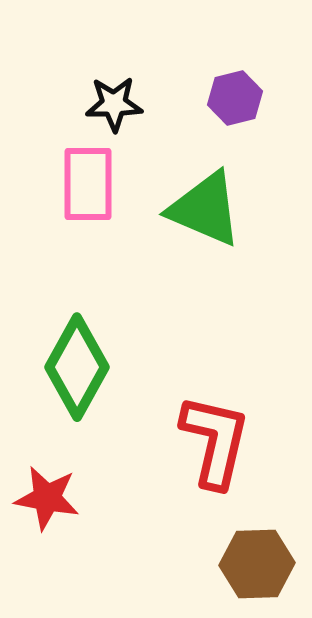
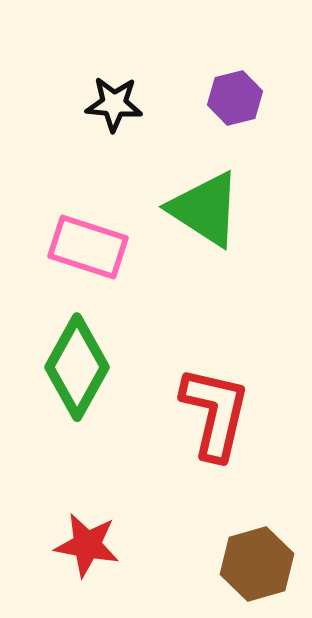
black star: rotated 6 degrees clockwise
pink rectangle: moved 63 px down; rotated 72 degrees counterclockwise
green triangle: rotated 10 degrees clockwise
red L-shape: moved 28 px up
red star: moved 40 px right, 47 px down
brown hexagon: rotated 14 degrees counterclockwise
